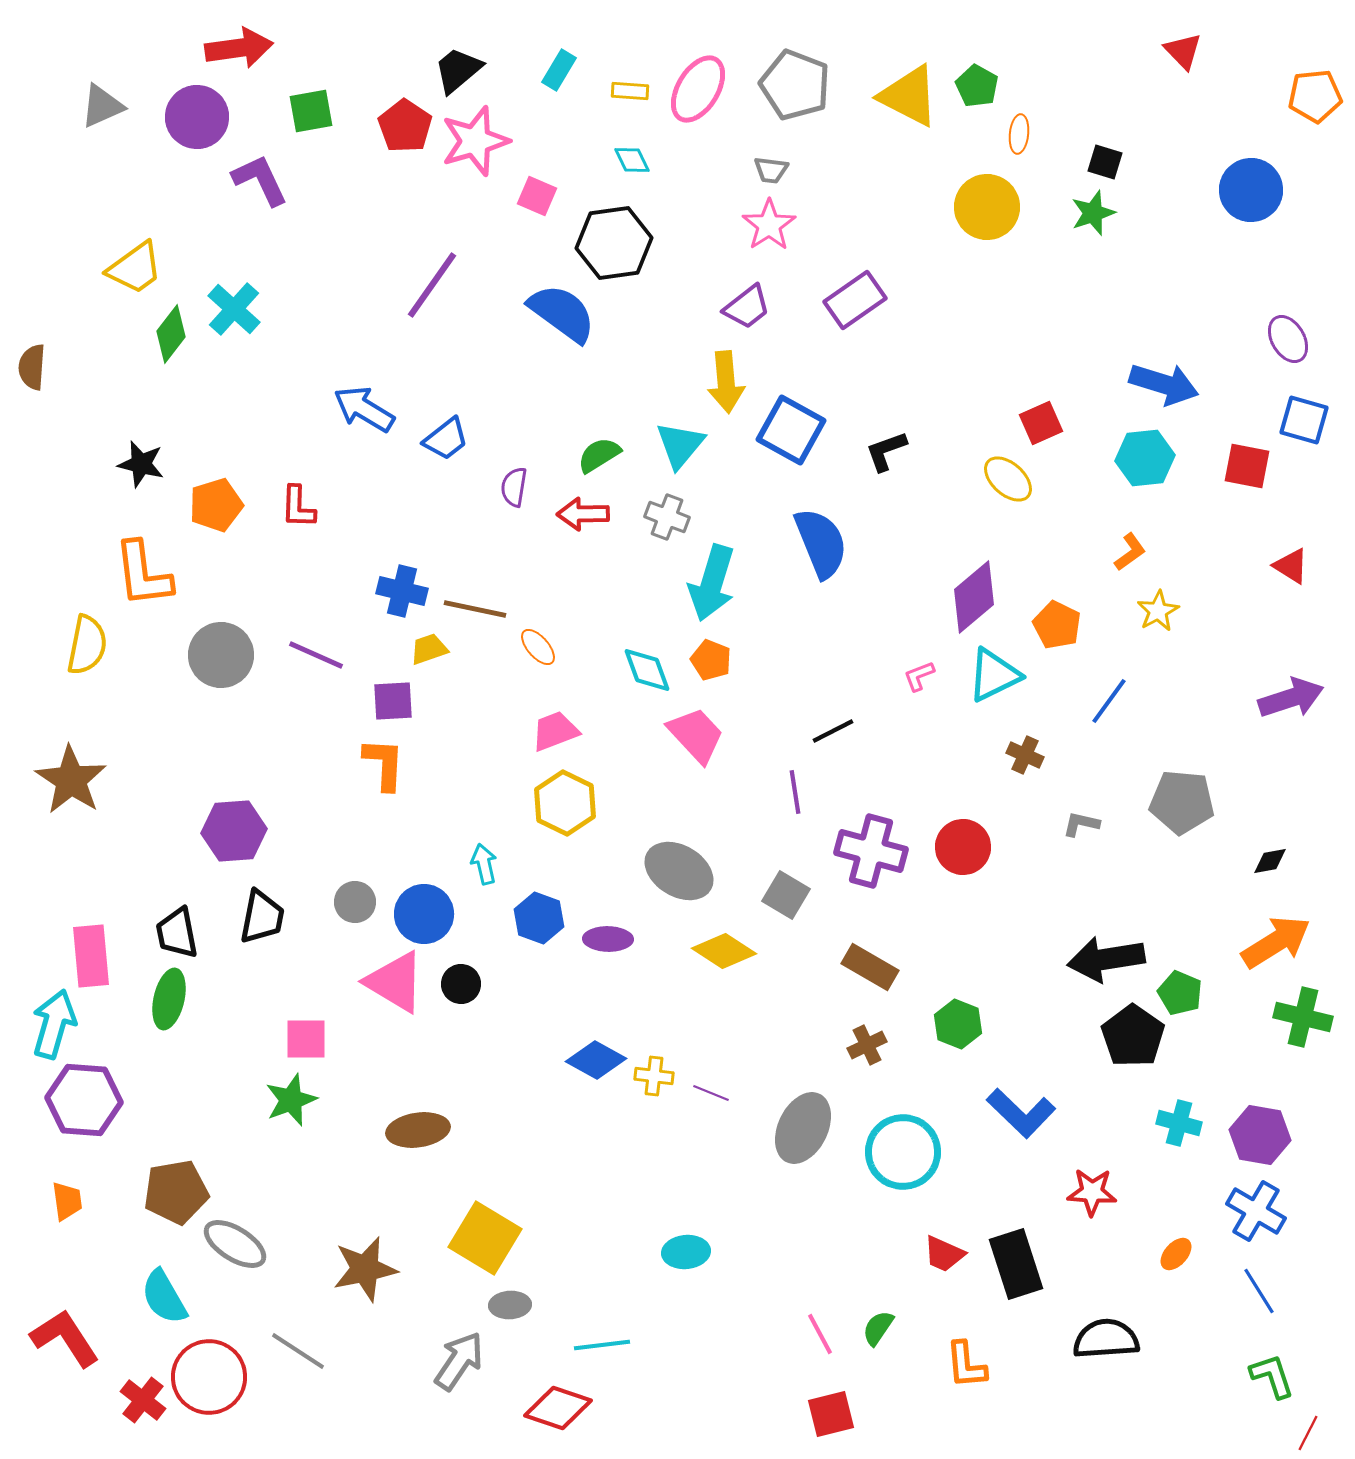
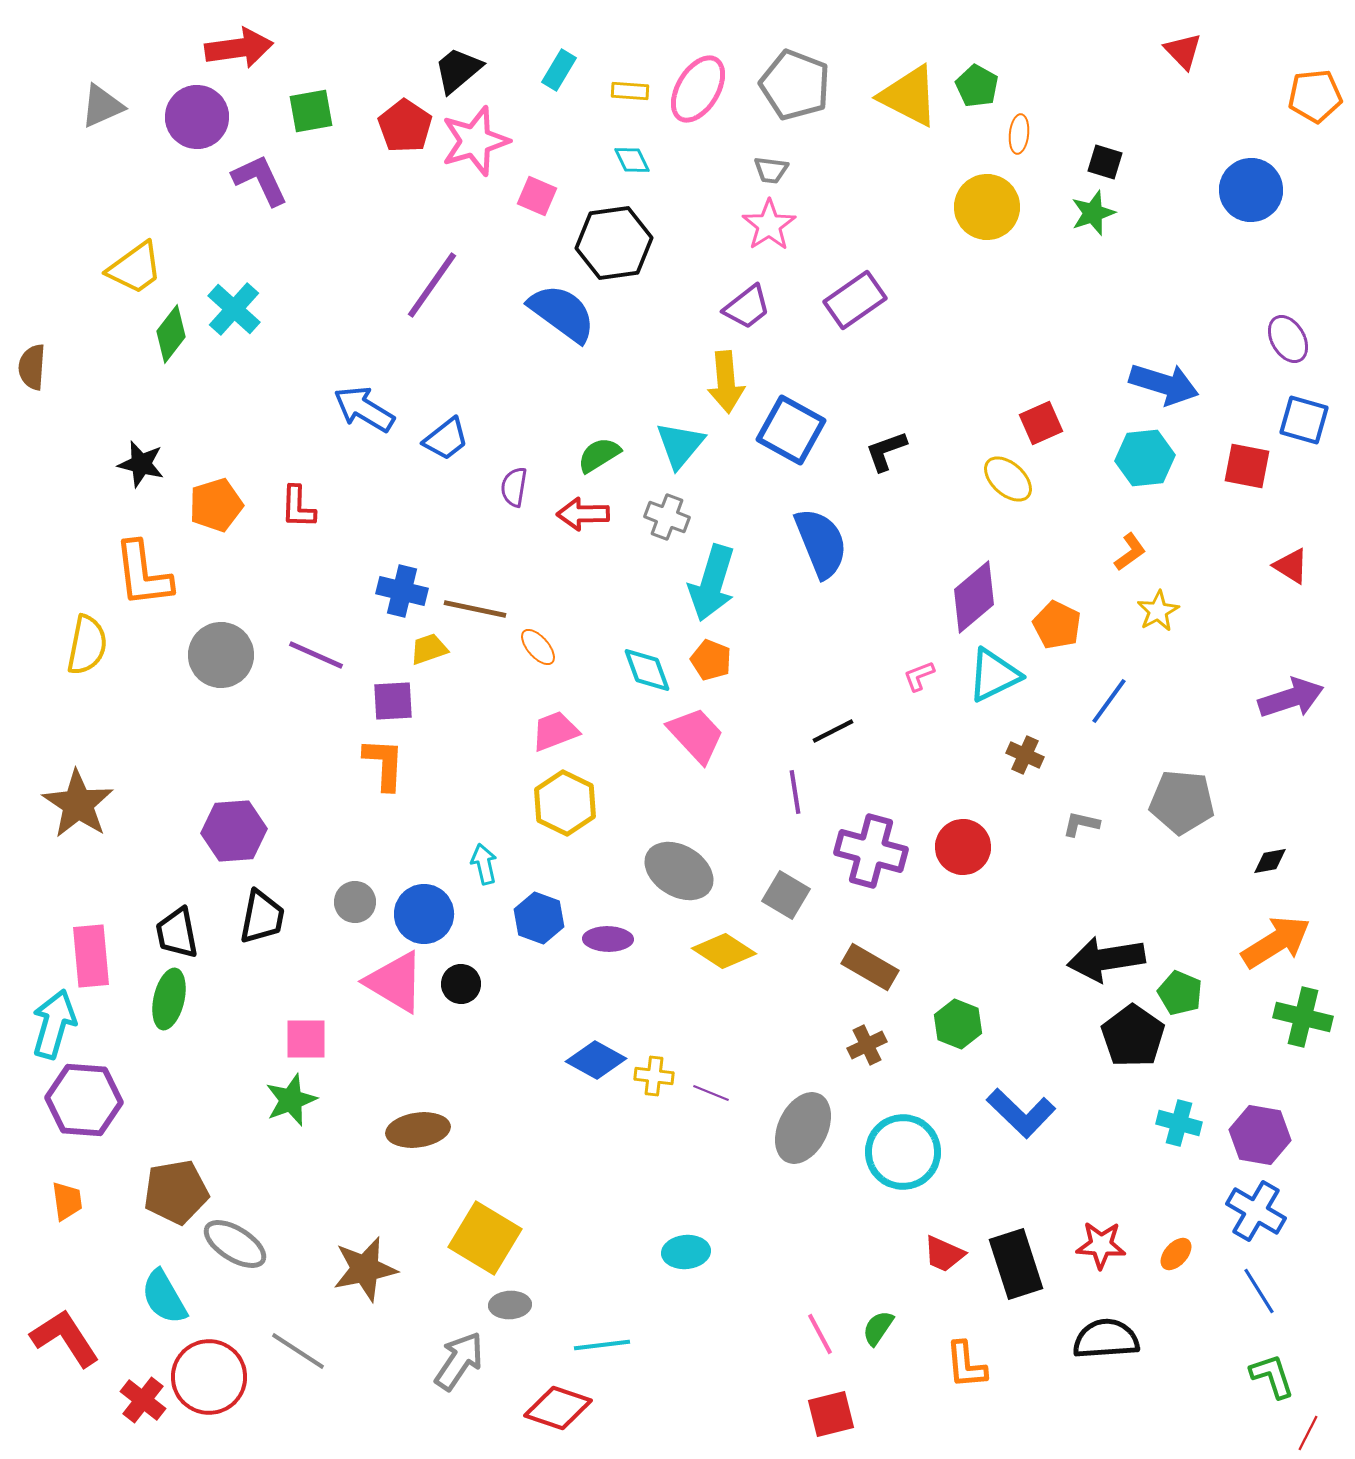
brown star at (71, 780): moved 7 px right, 24 px down
red star at (1092, 1192): moved 9 px right, 53 px down
